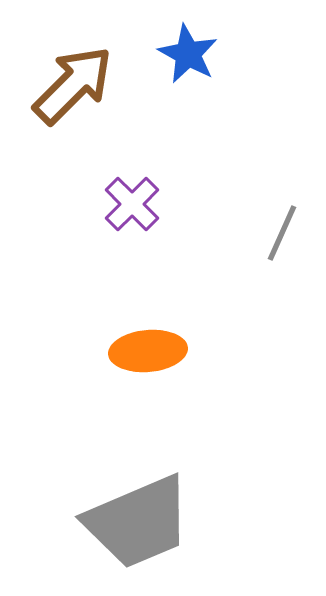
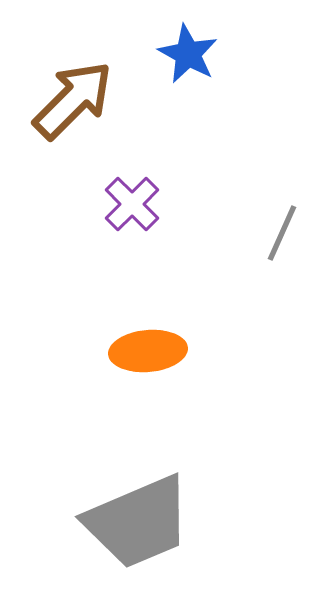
brown arrow: moved 15 px down
